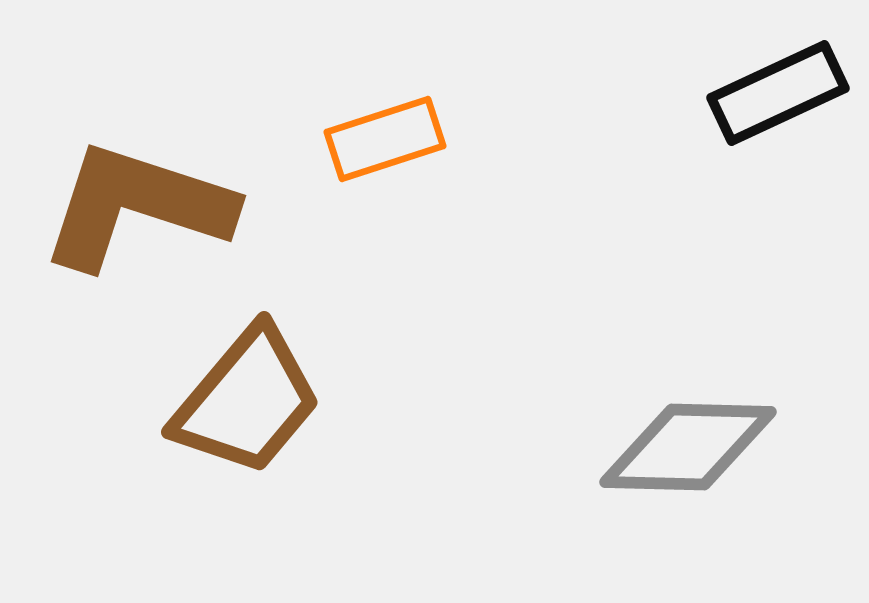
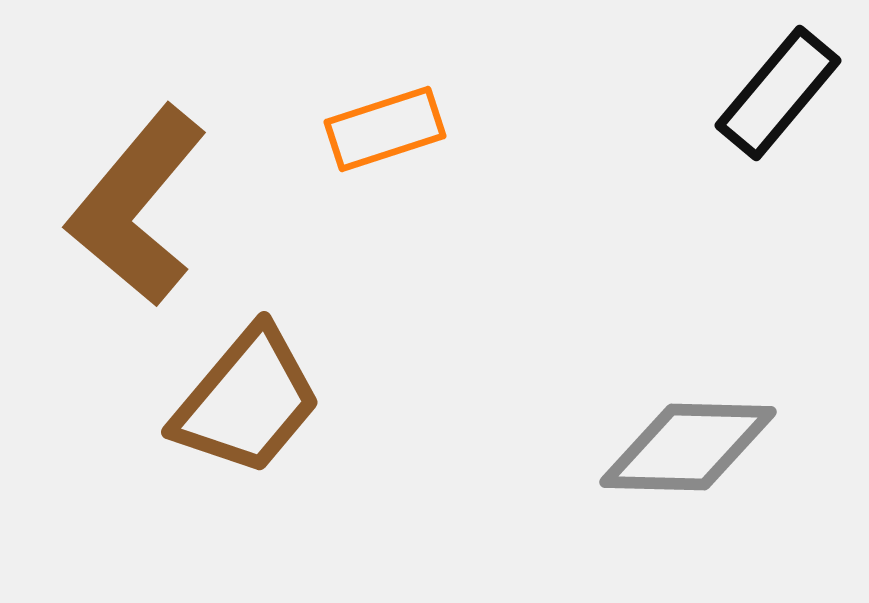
black rectangle: rotated 25 degrees counterclockwise
orange rectangle: moved 10 px up
brown L-shape: rotated 68 degrees counterclockwise
